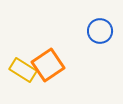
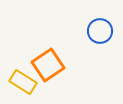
yellow rectangle: moved 12 px down
